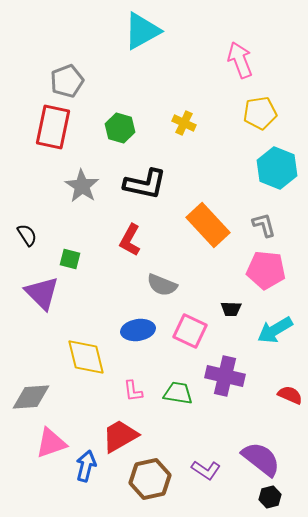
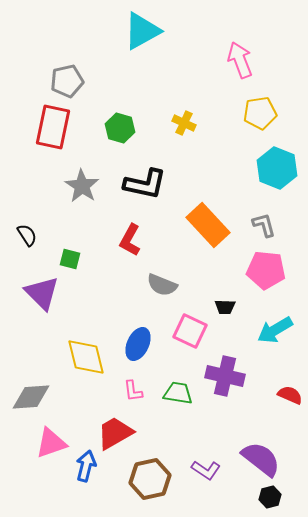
gray pentagon: rotated 8 degrees clockwise
black trapezoid: moved 6 px left, 2 px up
blue ellipse: moved 14 px down; rotated 56 degrees counterclockwise
red trapezoid: moved 5 px left, 3 px up
